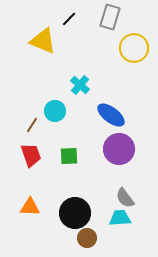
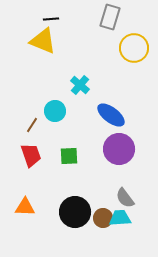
black line: moved 18 px left; rotated 42 degrees clockwise
orange triangle: moved 5 px left
black circle: moved 1 px up
brown circle: moved 16 px right, 20 px up
